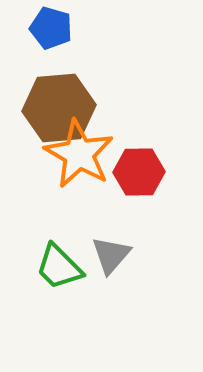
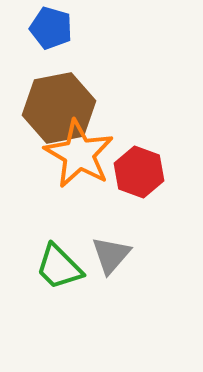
brown hexagon: rotated 6 degrees counterclockwise
red hexagon: rotated 21 degrees clockwise
